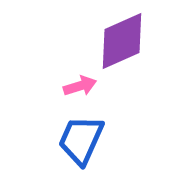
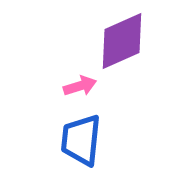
blue trapezoid: rotated 18 degrees counterclockwise
